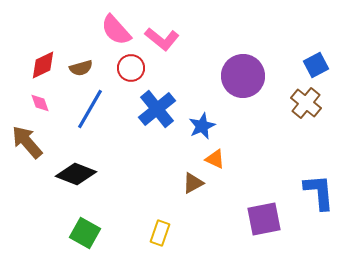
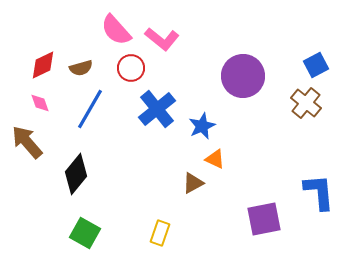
black diamond: rotated 72 degrees counterclockwise
